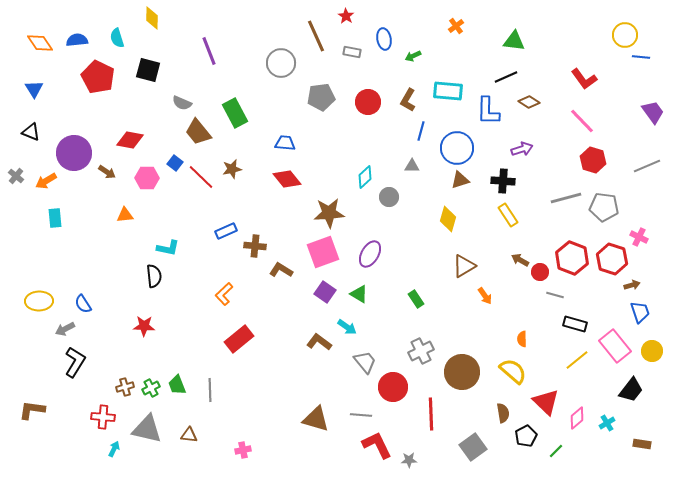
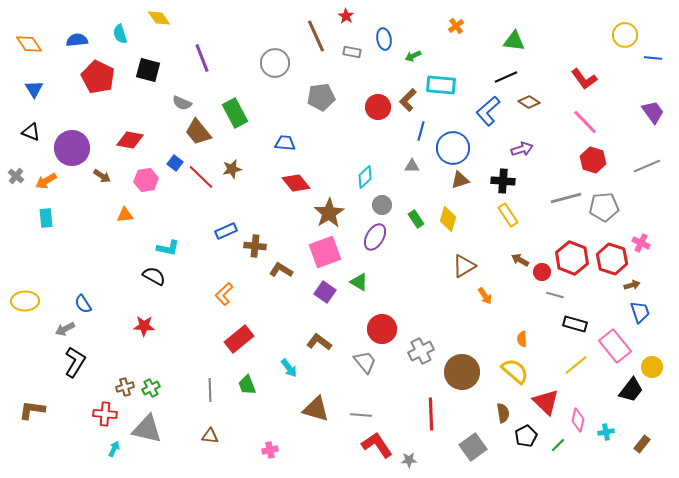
yellow diamond at (152, 18): moved 7 px right; rotated 35 degrees counterclockwise
cyan semicircle at (117, 38): moved 3 px right, 4 px up
orange diamond at (40, 43): moved 11 px left, 1 px down
purple line at (209, 51): moved 7 px left, 7 px down
blue line at (641, 57): moved 12 px right, 1 px down
gray circle at (281, 63): moved 6 px left
cyan rectangle at (448, 91): moved 7 px left, 6 px up
brown L-shape at (408, 100): rotated 15 degrees clockwise
red circle at (368, 102): moved 10 px right, 5 px down
blue L-shape at (488, 111): rotated 48 degrees clockwise
pink line at (582, 121): moved 3 px right, 1 px down
blue circle at (457, 148): moved 4 px left
purple circle at (74, 153): moved 2 px left, 5 px up
brown arrow at (107, 172): moved 5 px left, 4 px down
pink hexagon at (147, 178): moved 1 px left, 2 px down; rotated 10 degrees counterclockwise
red diamond at (287, 179): moved 9 px right, 4 px down
gray circle at (389, 197): moved 7 px left, 8 px down
gray pentagon at (604, 207): rotated 12 degrees counterclockwise
brown star at (329, 213): rotated 28 degrees counterclockwise
cyan rectangle at (55, 218): moved 9 px left
pink cross at (639, 237): moved 2 px right, 6 px down
pink square at (323, 252): moved 2 px right
purple ellipse at (370, 254): moved 5 px right, 17 px up
red circle at (540, 272): moved 2 px right
black semicircle at (154, 276): rotated 55 degrees counterclockwise
green triangle at (359, 294): moved 12 px up
green rectangle at (416, 299): moved 80 px up
yellow ellipse at (39, 301): moved 14 px left
cyan arrow at (347, 327): moved 58 px left, 41 px down; rotated 18 degrees clockwise
yellow circle at (652, 351): moved 16 px down
yellow line at (577, 360): moved 1 px left, 5 px down
yellow semicircle at (513, 371): moved 2 px right
green trapezoid at (177, 385): moved 70 px right
red circle at (393, 387): moved 11 px left, 58 px up
red cross at (103, 417): moved 2 px right, 3 px up
pink diamond at (577, 418): moved 1 px right, 2 px down; rotated 35 degrees counterclockwise
brown triangle at (316, 419): moved 10 px up
cyan cross at (607, 423): moved 1 px left, 9 px down; rotated 21 degrees clockwise
brown triangle at (189, 435): moved 21 px right, 1 px down
brown rectangle at (642, 444): rotated 60 degrees counterclockwise
red L-shape at (377, 445): rotated 8 degrees counterclockwise
pink cross at (243, 450): moved 27 px right
green line at (556, 451): moved 2 px right, 6 px up
